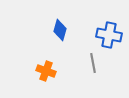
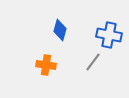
gray line: moved 1 px up; rotated 48 degrees clockwise
orange cross: moved 6 px up; rotated 12 degrees counterclockwise
